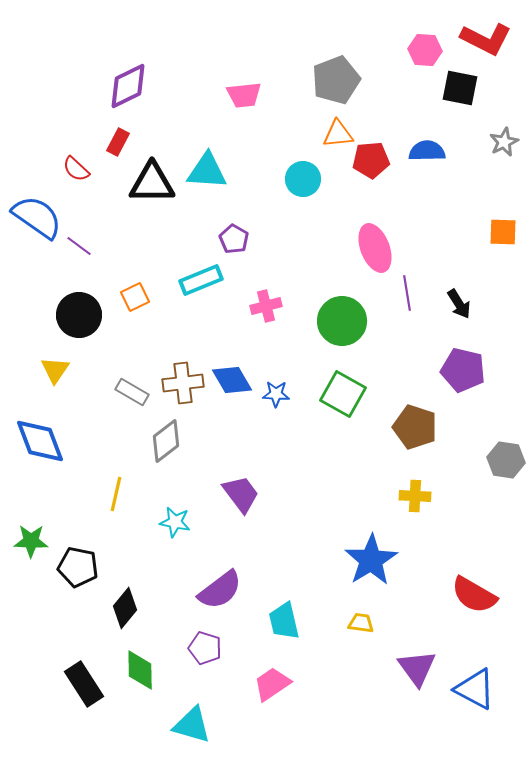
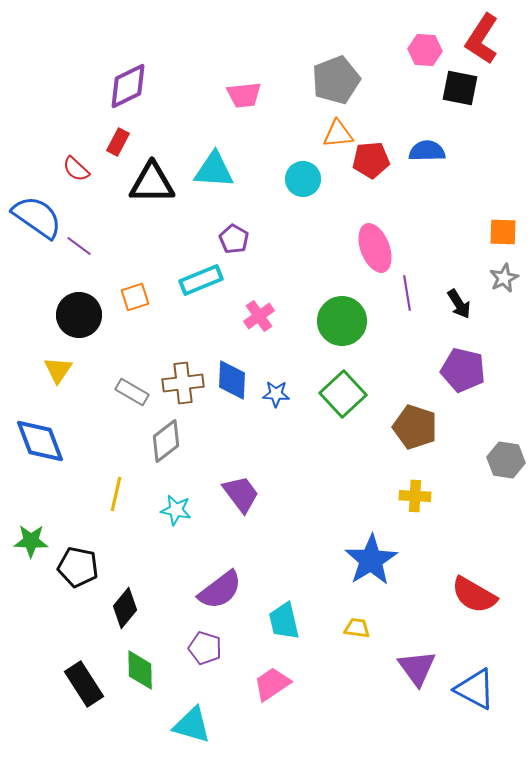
red L-shape at (486, 39): moved 4 px left; rotated 96 degrees clockwise
gray star at (504, 142): moved 136 px down
cyan triangle at (207, 171): moved 7 px right, 1 px up
orange square at (135, 297): rotated 8 degrees clockwise
pink cross at (266, 306): moved 7 px left, 10 px down; rotated 20 degrees counterclockwise
yellow triangle at (55, 370): moved 3 px right
blue diamond at (232, 380): rotated 33 degrees clockwise
green square at (343, 394): rotated 18 degrees clockwise
cyan star at (175, 522): moved 1 px right, 12 px up
yellow trapezoid at (361, 623): moved 4 px left, 5 px down
